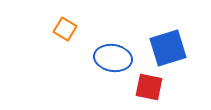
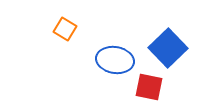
blue square: rotated 27 degrees counterclockwise
blue ellipse: moved 2 px right, 2 px down
